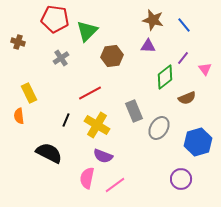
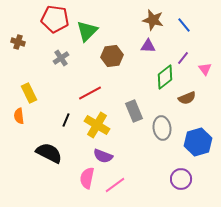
gray ellipse: moved 3 px right; rotated 40 degrees counterclockwise
